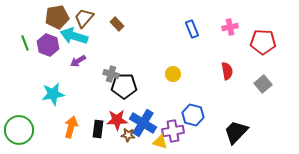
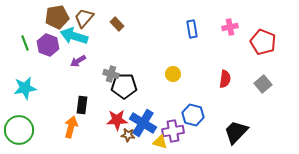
blue rectangle: rotated 12 degrees clockwise
red pentagon: rotated 20 degrees clockwise
red semicircle: moved 2 px left, 8 px down; rotated 18 degrees clockwise
cyan star: moved 28 px left, 6 px up
black rectangle: moved 16 px left, 24 px up
